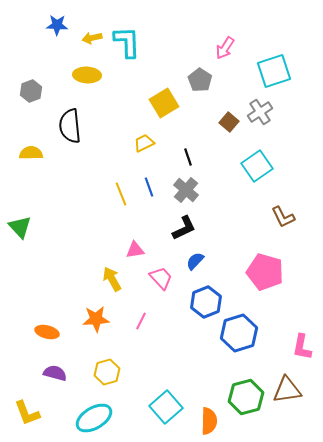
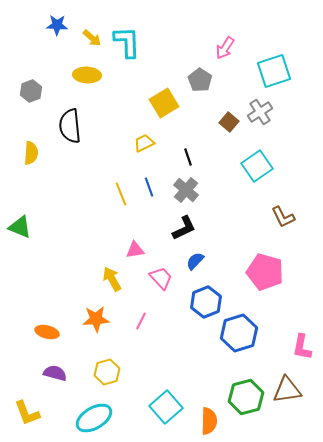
yellow arrow at (92, 38): rotated 126 degrees counterclockwise
yellow semicircle at (31, 153): rotated 95 degrees clockwise
green triangle at (20, 227): rotated 25 degrees counterclockwise
